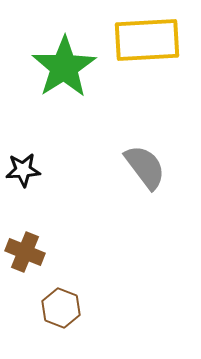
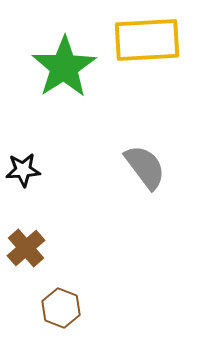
brown cross: moved 1 px right, 4 px up; rotated 27 degrees clockwise
